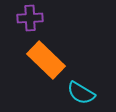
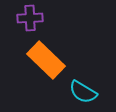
cyan semicircle: moved 2 px right, 1 px up
